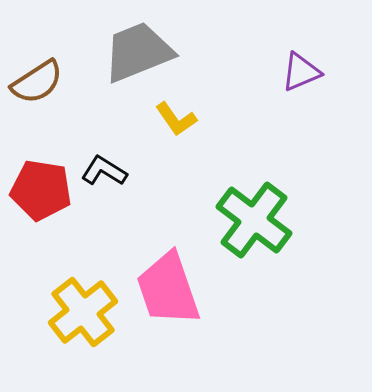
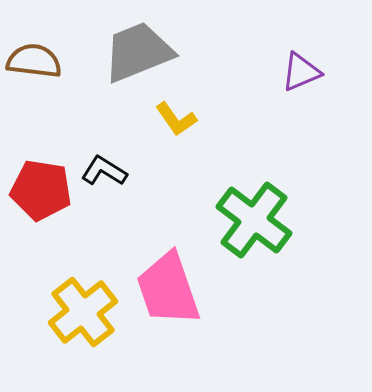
brown semicircle: moved 3 px left, 21 px up; rotated 140 degrees counterclockwise
